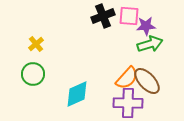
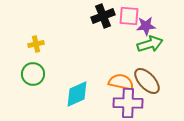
yellow cross: rotated 28 degrees clockwise
orange semicircle: moved 6 px left, 4 px down; rotated 120 degrees counterclockwise
